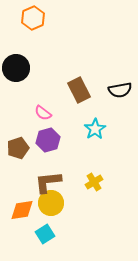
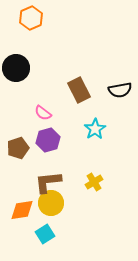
orange hexagon: moved 2 px left
